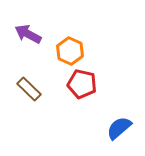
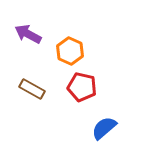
red pentagon: moved 3 px down
brown rectangle: moved 3 px right; rotated 15 degrees counterclockwise
blue semicircle: moved 15 px left
